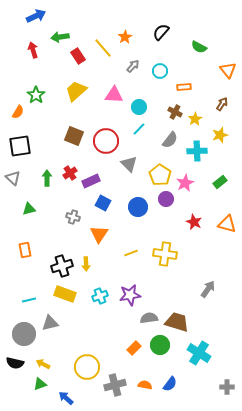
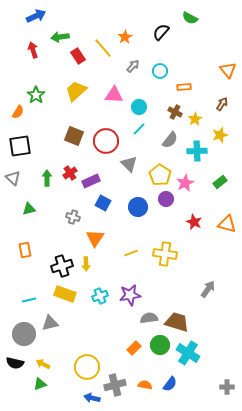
green semicircle at (199, 47): moved 9 px left, 29 px up
orange triangle at (99, 234): moved 4 px left, 4 px down
cyan cross at (199, 353): moved 11 px left
blue arrow at (66, 398): moved 26 px right; rotated 28 degrees counterclockwise
